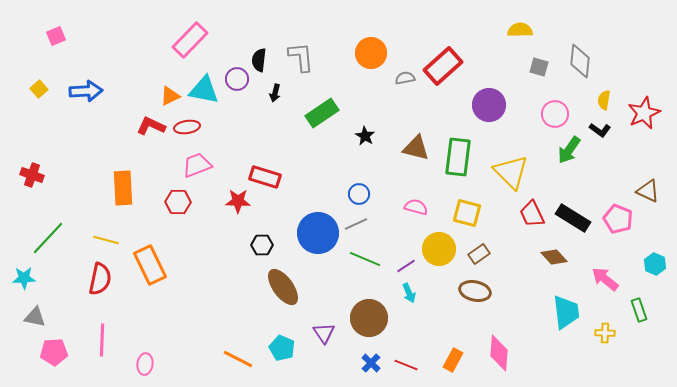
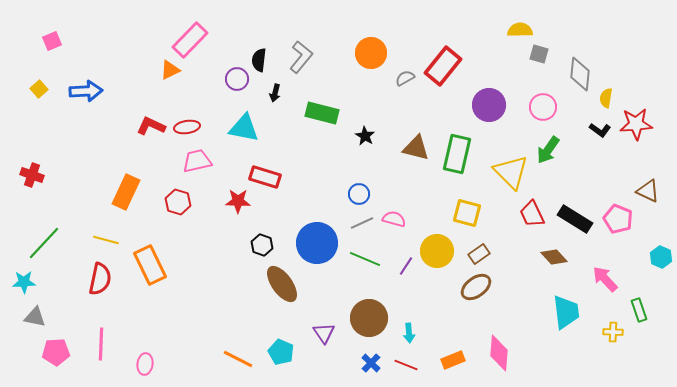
pink square at (56, 36): moved 4 px left, 5 px down
gray L-shape at (301, 57): rotated 44 degrees clockwise
gray diamond at (580, 61): moved 13 px down
red rectangle at (443, 66): rotated 9 degrees counterclockwise
gray square at (539, 67): moved 13 px up
gray semicircle at (405, 78): rotated 18 degrees counterclockwise
cyan triangle at (204, 90): moved 40 px right, 38 px down
orange triangle at (170, 96): moved 26 px up
yellow semicircle at (604, 100): moved 2 px right, 2 px up
green rectangle at (322, 113): rotated 48 degrees clockwise
red star at (644, 113): moved 8 px left, 11 px down; rotated 20 degrees clockwise
pink circle at (555, 114): moved 12 px left, 7 px up
green arrow at (569, 150): moved 21 px left
green rectangle at (458, 157): moved 1 px left, 3 px up; rotated 6 degrees clockwise
pink trapezoid at (197, 165): moved 4 px up; rotated 8 degrees clockwise
orange rectangle at (123, 188): moved 3 px right, 4 px down; rotated 28 degrees clockwise
red hexagon at (178, 202): rotated 15 degrees clockwise
pink semicircle at (416, 207): moved 22 px left, 12 px down
black rectangle at (573, 218): moved 2 px right, 1 px down
gray line at (356, 224): moved 6 px right, 1 px up
blue circle at (318, 233): moved 1 px left, 10 px down
green line at (48, 238): moved 4 px left, 5 px down
black hexagon at (262, 245): rotated 20 degrees clockwise
yellow circle at (439, 249): moved 2 px left, 2 px down
cyan hexagon at (655, 264): moved 6 px right, 7 px up
purple line at (406, 266): rotated 24 degrees counterclockwise
cyan star at (24, 278): moved 4 px down
pink arrow at (605, 279): rotated 8 degrees clockwise
brown ellipse at (283, 287): moved 1 px left, 3 px up
brown ellipse at (475, 291): moved 1 px right, 4 px up; rotated 48 degrees counterclockwise
cyan arrow at (409, 293): moved 40 px down; rotated 18 degrees clockwise
yellow cross at (605, 333): moved 8 px right, 1 px up
pink line at (102, 340): moved 1 px left, 4 px down
cyan pentagon at (282, 348): moved 1 px left, 4 px down
pink pentagon at (54, 352): moved 2 px right
orange rectangle at (453, 360): rotated 40 degrees clockwise
